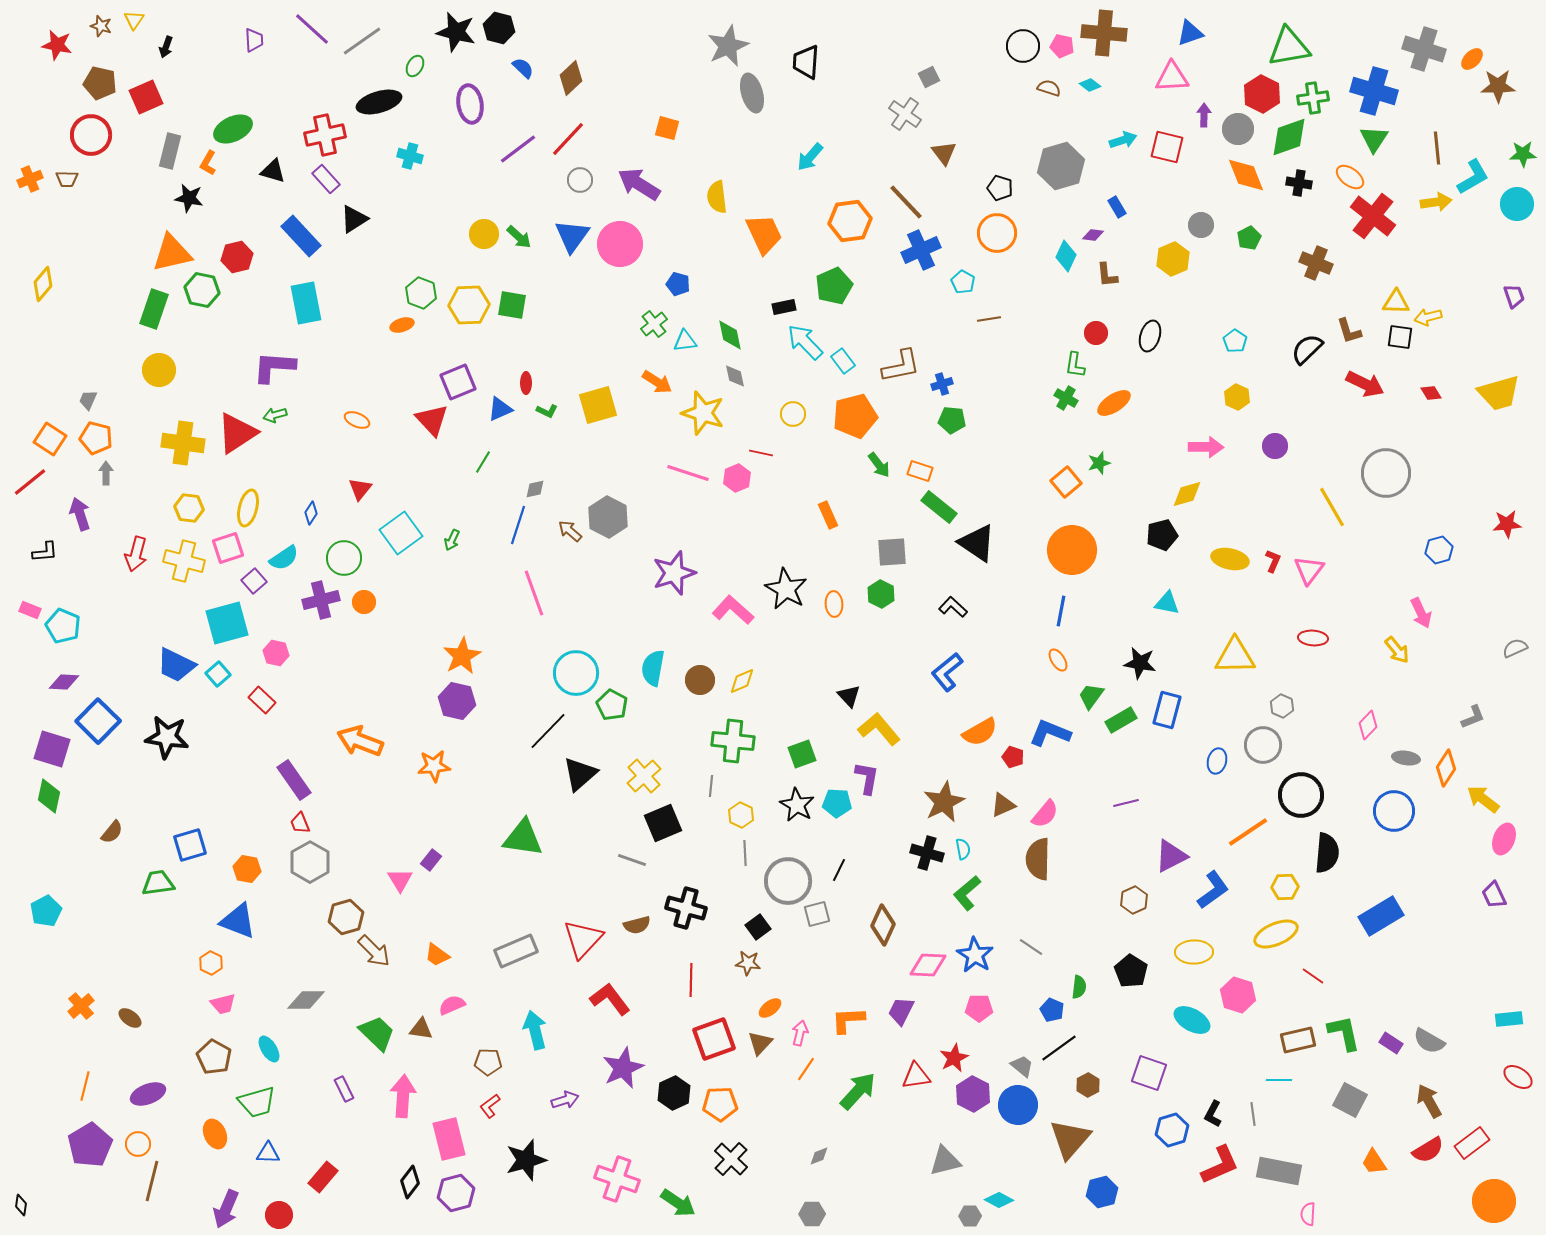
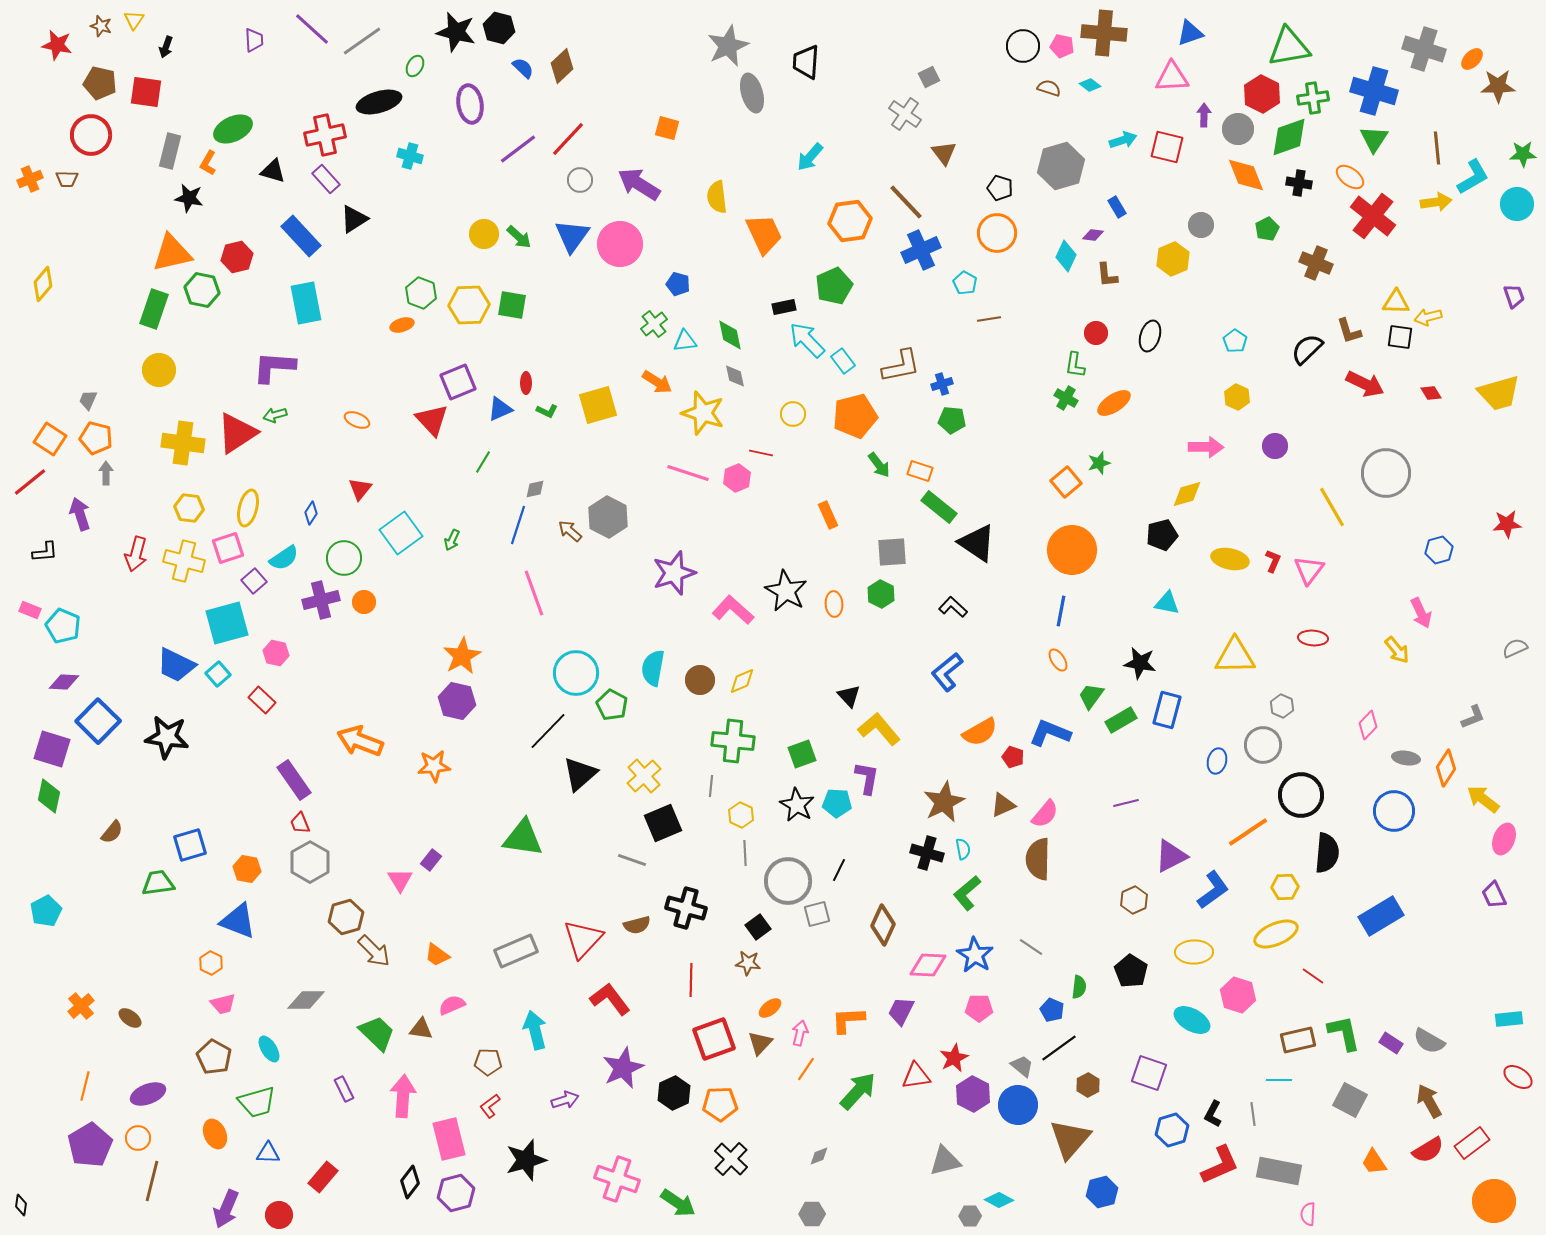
brown diamond at (571, 78): moved 9 px left, 12 px up
red square at (146, 97): moved 5 px up; rotated 32 degrees clockwise
green pentagon at (1249, 238): moved 18 px right, 9 px up
cyan pentagon at (963, 282): moved 2 px right, 1 px down
cyan arrow at (805, 342): moved 2 px right, 2 px up
black star at (786, 589): moved 2 px down
orange circle at (138, 1144): moved 6 px up
